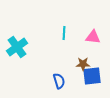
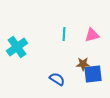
cyan line: moved 1 px down
pink triangle: moved 1 px left, 2 px up; rotated 21 degrees counterclockwise
blue square: moved 1 px right, 2 px up
blue semicircle: moved 2 px left, 2 px up; rotated 42 degrees counterclockwise
